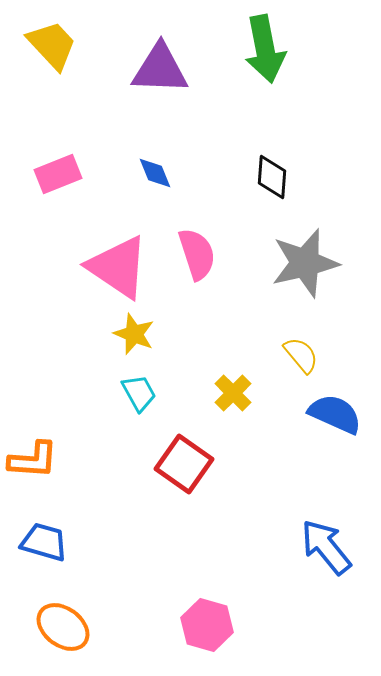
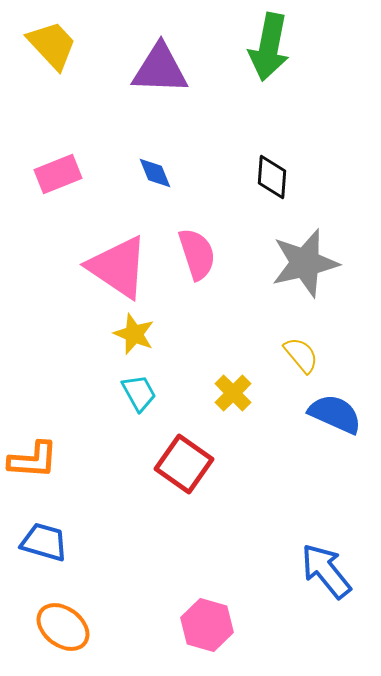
green arrow: moved 4 px right, 2 px up; rotated 22 degrees clockwise
blue arrow: moved 24 px down
